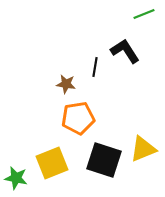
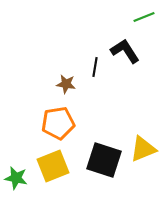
green line: moved 3 px down
orange pentagon: moved 20 px left, 5 px down
yellow square: moved 1 px right, 3 px down
